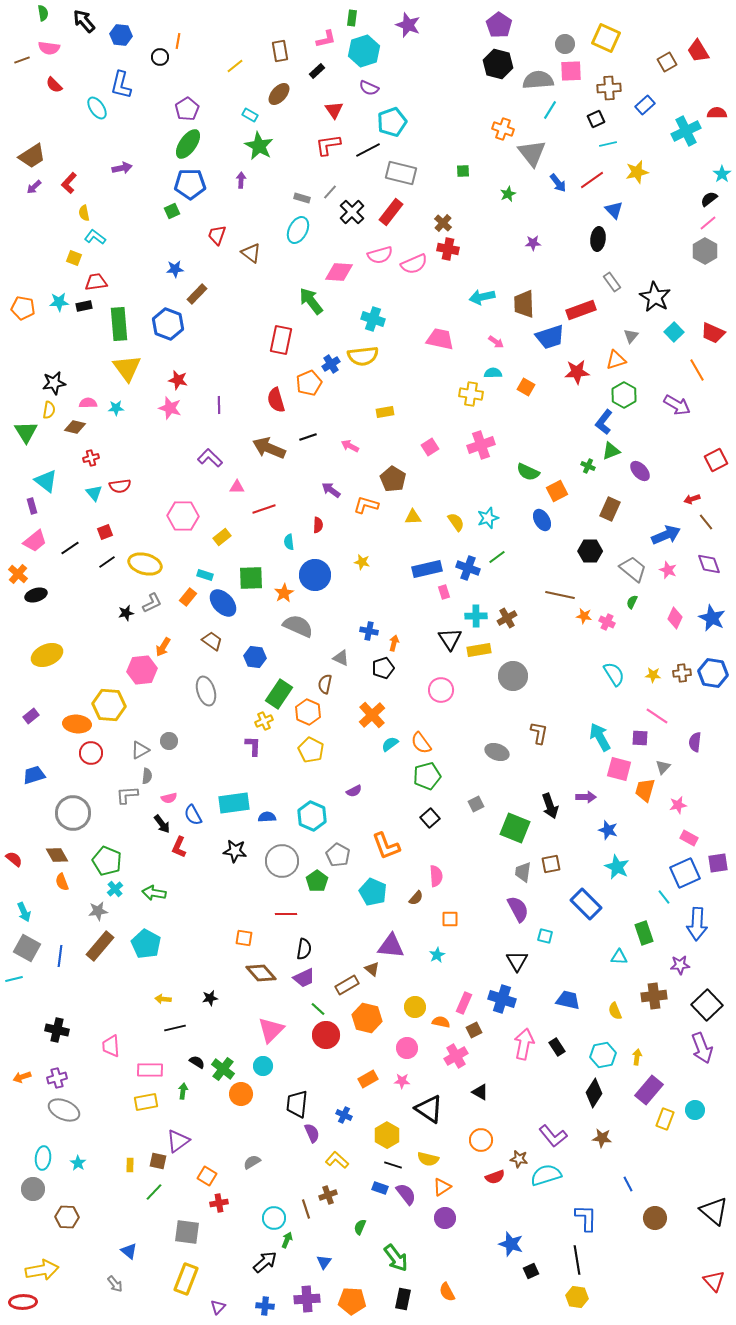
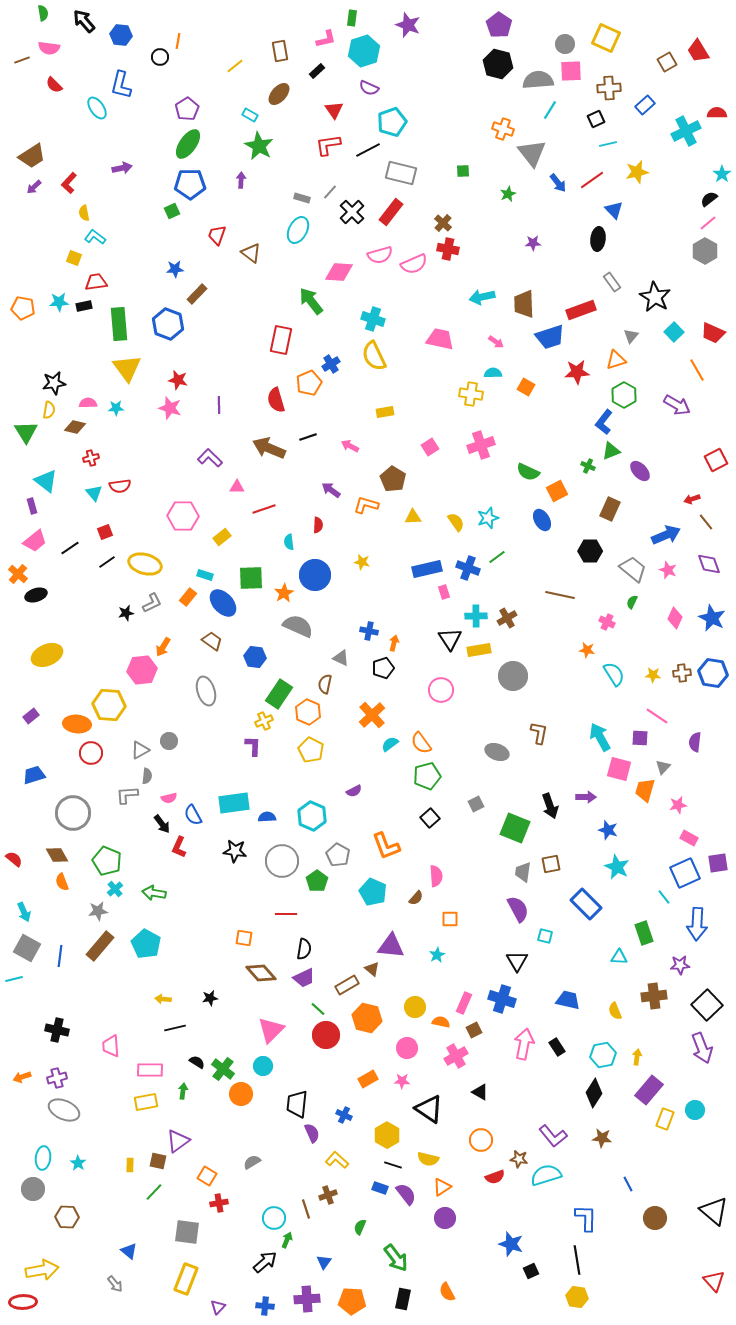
yellow semicircle at (363, 356): moved 11 px right; rotated 72 degrees clockwise
orange star at (584, 616): moved 3 px right, 34 px down
